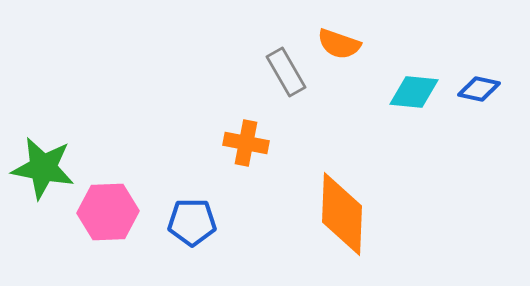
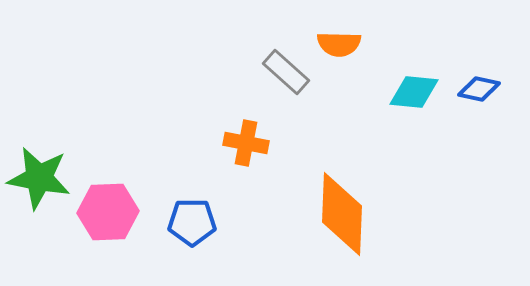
orange semicircle: rotated 18 degrees counterclockwise
gray rectangle: rotated 18 degrees counterclockwise
green star: moved 4 px left, 10 px down
